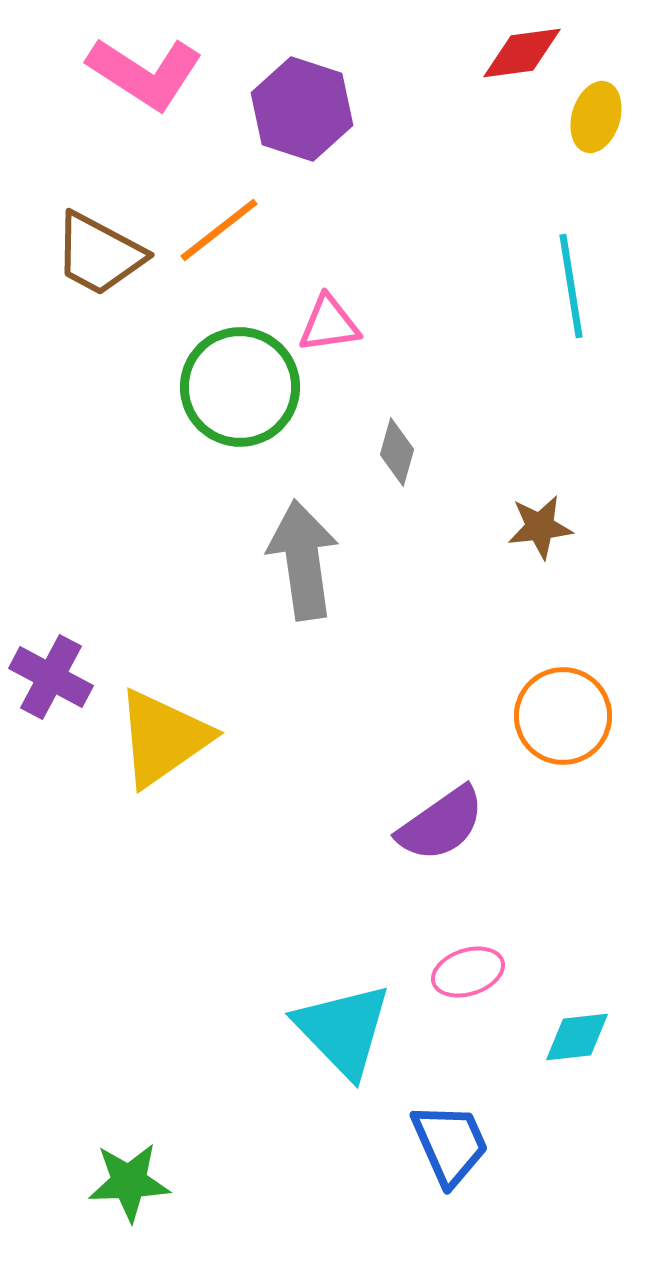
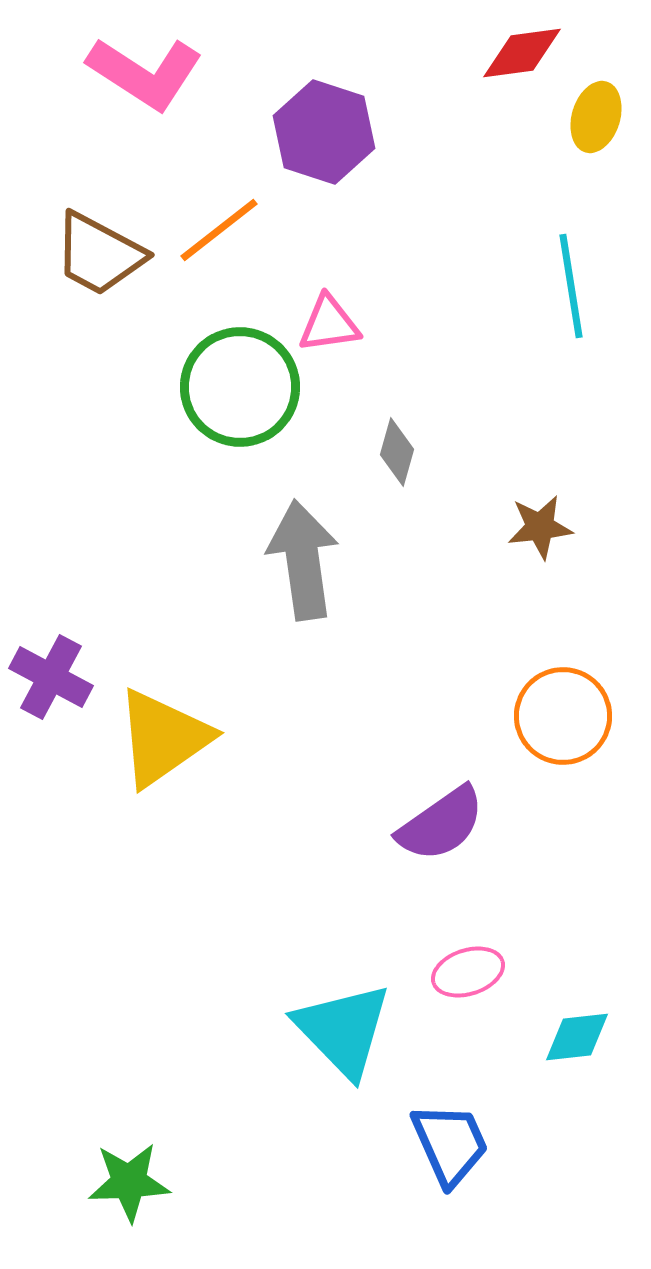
purple hexagon: moved 22 px right, 23 px down
